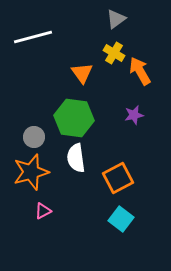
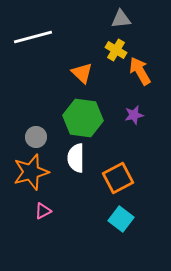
gray triangle: moved 5 px right; rotated 30 degrees clockwise
yellow cross: moved 2 px right, 3 px up
orange triangle: rotated 10 degrees counterclockwise
green hexagon: moved 9 px right
gray circle: moved 2 px right
white semicircle: rotated 8 degrees clockwise
